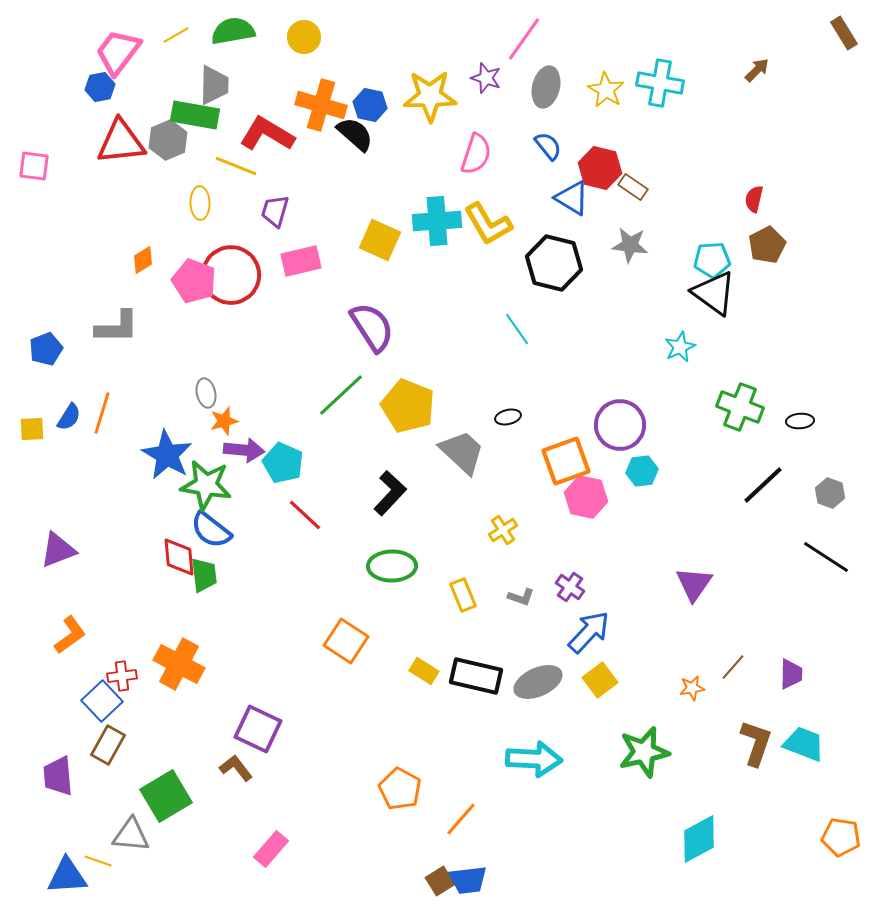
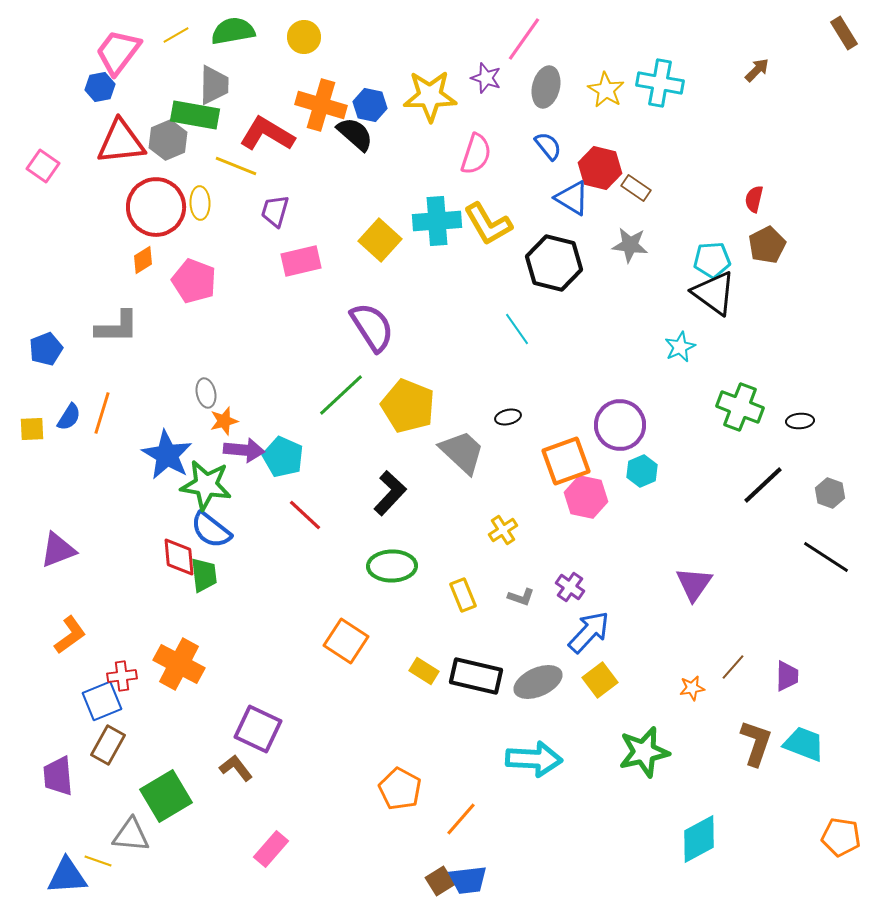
pink square at (34, 166): moved 9 px right; rotated 28 degrees clockwise
brown rectangle at (633, 187): moved 3 px right, 1 px down
yellow square at (380, 240): rotated 18 degrees clockwise
red circle at (231, 275): moved 75 px left, 68 px up
cyan pentagon at (283, 463): moved 6 px up
cyan hexagon at (642, 471): rotated 16 degrees counterclockwise
purple trapezoid at (791, 674): moved 4 px left, 2 px down
blue square at (102, 701): rotated 21 degrees clockwise
